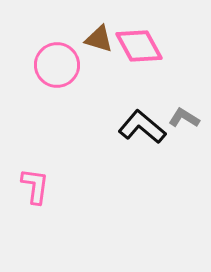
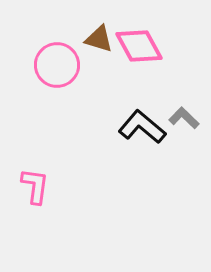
gray L-shape: rotated 12 degrees clockwise
